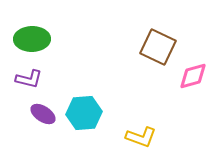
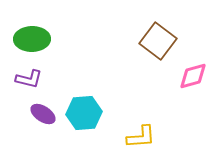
brown square: moved 6 px up; rotated 12 degrees clockwise
yellow L-shape: rotated 24 degrees counterclockwise
